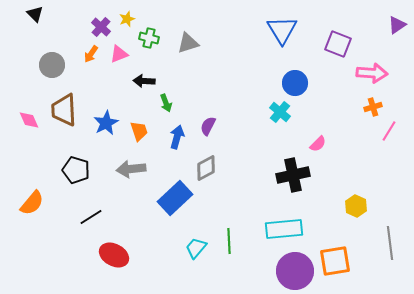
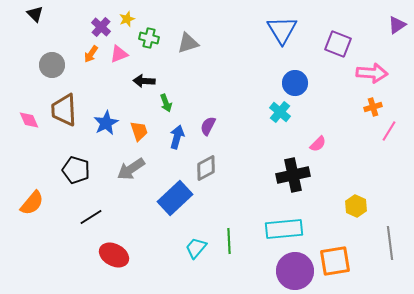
gray arrow: rotated 28 degrees counterclockwise
